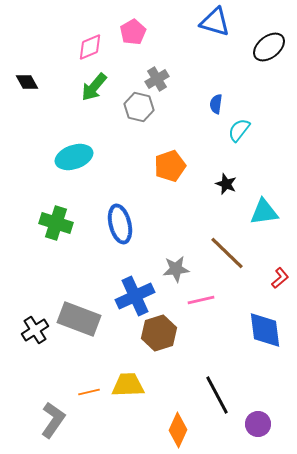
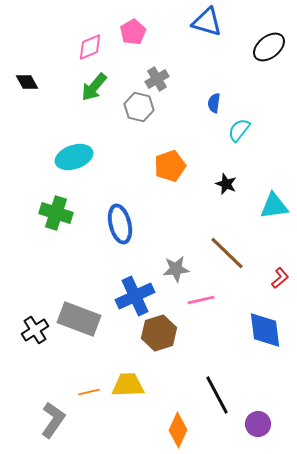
blue triangle: moved 8 px left
blue semicircle: moved 2 px left, 1 px up
cyan triangle: moved 10 px right, 6 px up
green cross: moved 10 px up
